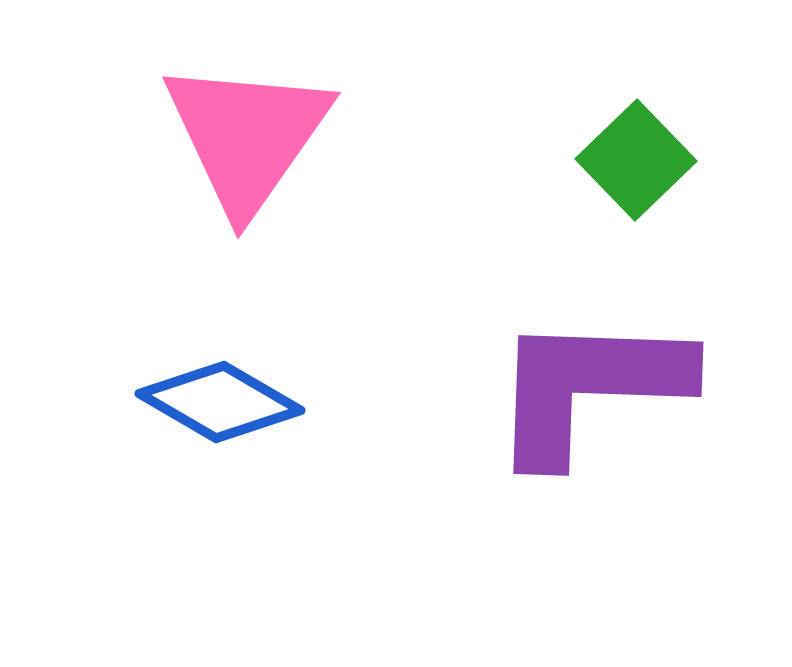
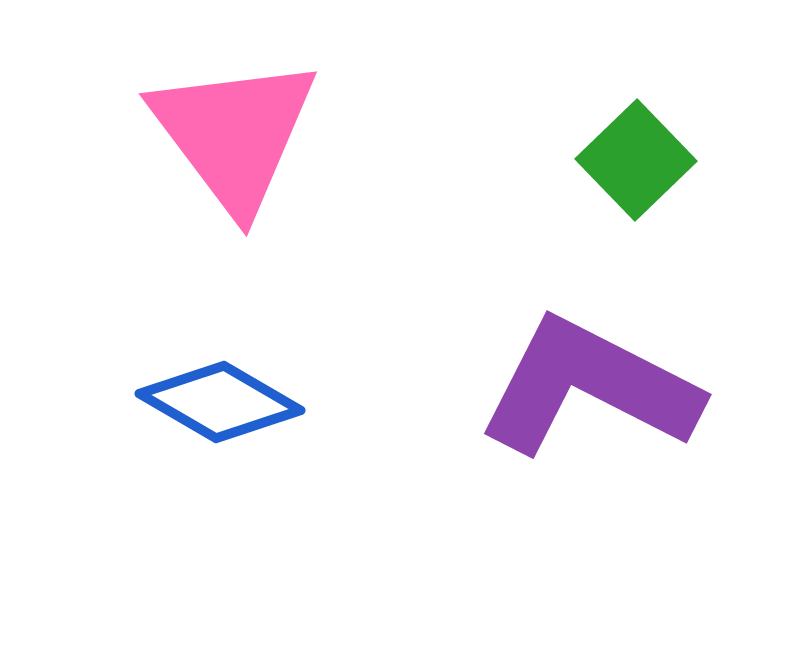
pink triangle: moved 13 px left, 2 px up; rotated 12 degrees counterclockwise
purple L-shape: rotated 25 degrees clockwise
